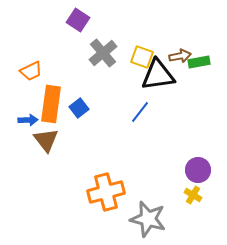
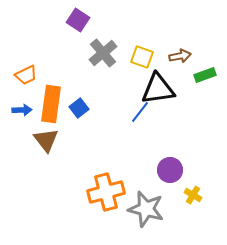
green rectangle: moved 6 px right, 13 px down; rotated 10 degrees counterclockwise
orange trapezoid: moved 5 px left, 4 px down
black triangle: moved 14 px down
blue arrow: moved 6 px left, 10 px up
purple circle: moved 28 px left
gray star: moved 2 px left, 10 px up
